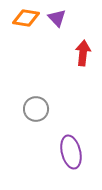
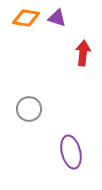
purple triangle: rotated 30 degrees counterclockwise
gray circle: moved 7 px left
